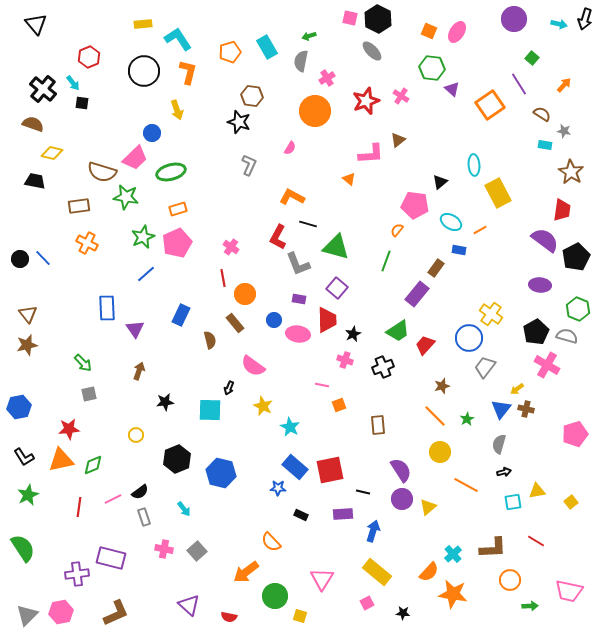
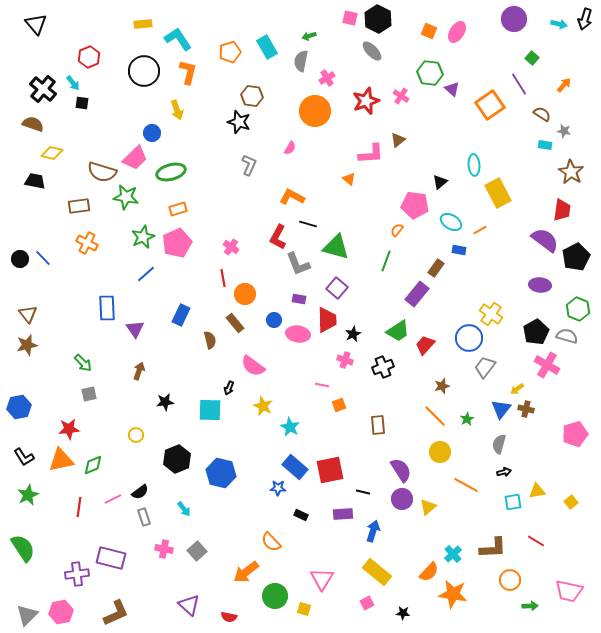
green hexagon at (432, 68): moved 2 px left, 5 px down
yellow square at (300, 616): moved 4 px right, 7 px up
